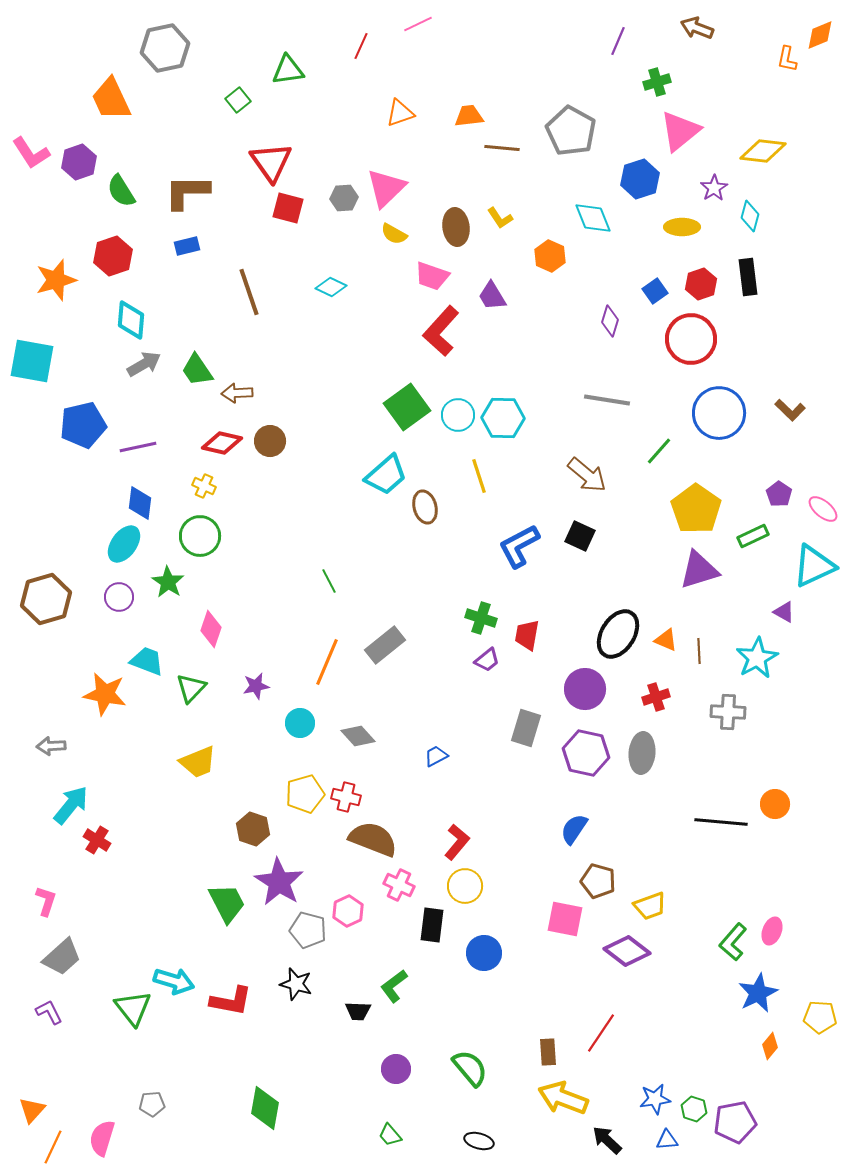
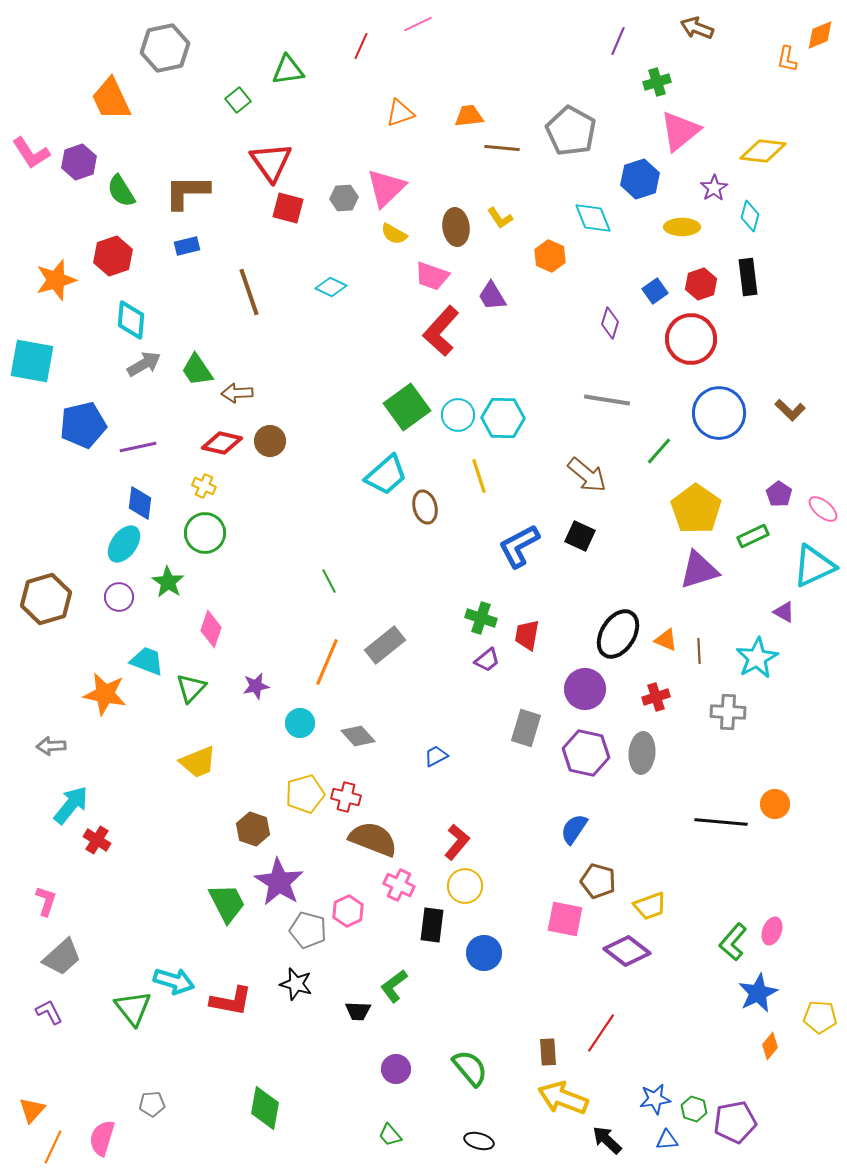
purple diamond at (610, 321): moved 2 px down
green circle at (200, 536): moved 5 px right, 3 px up
